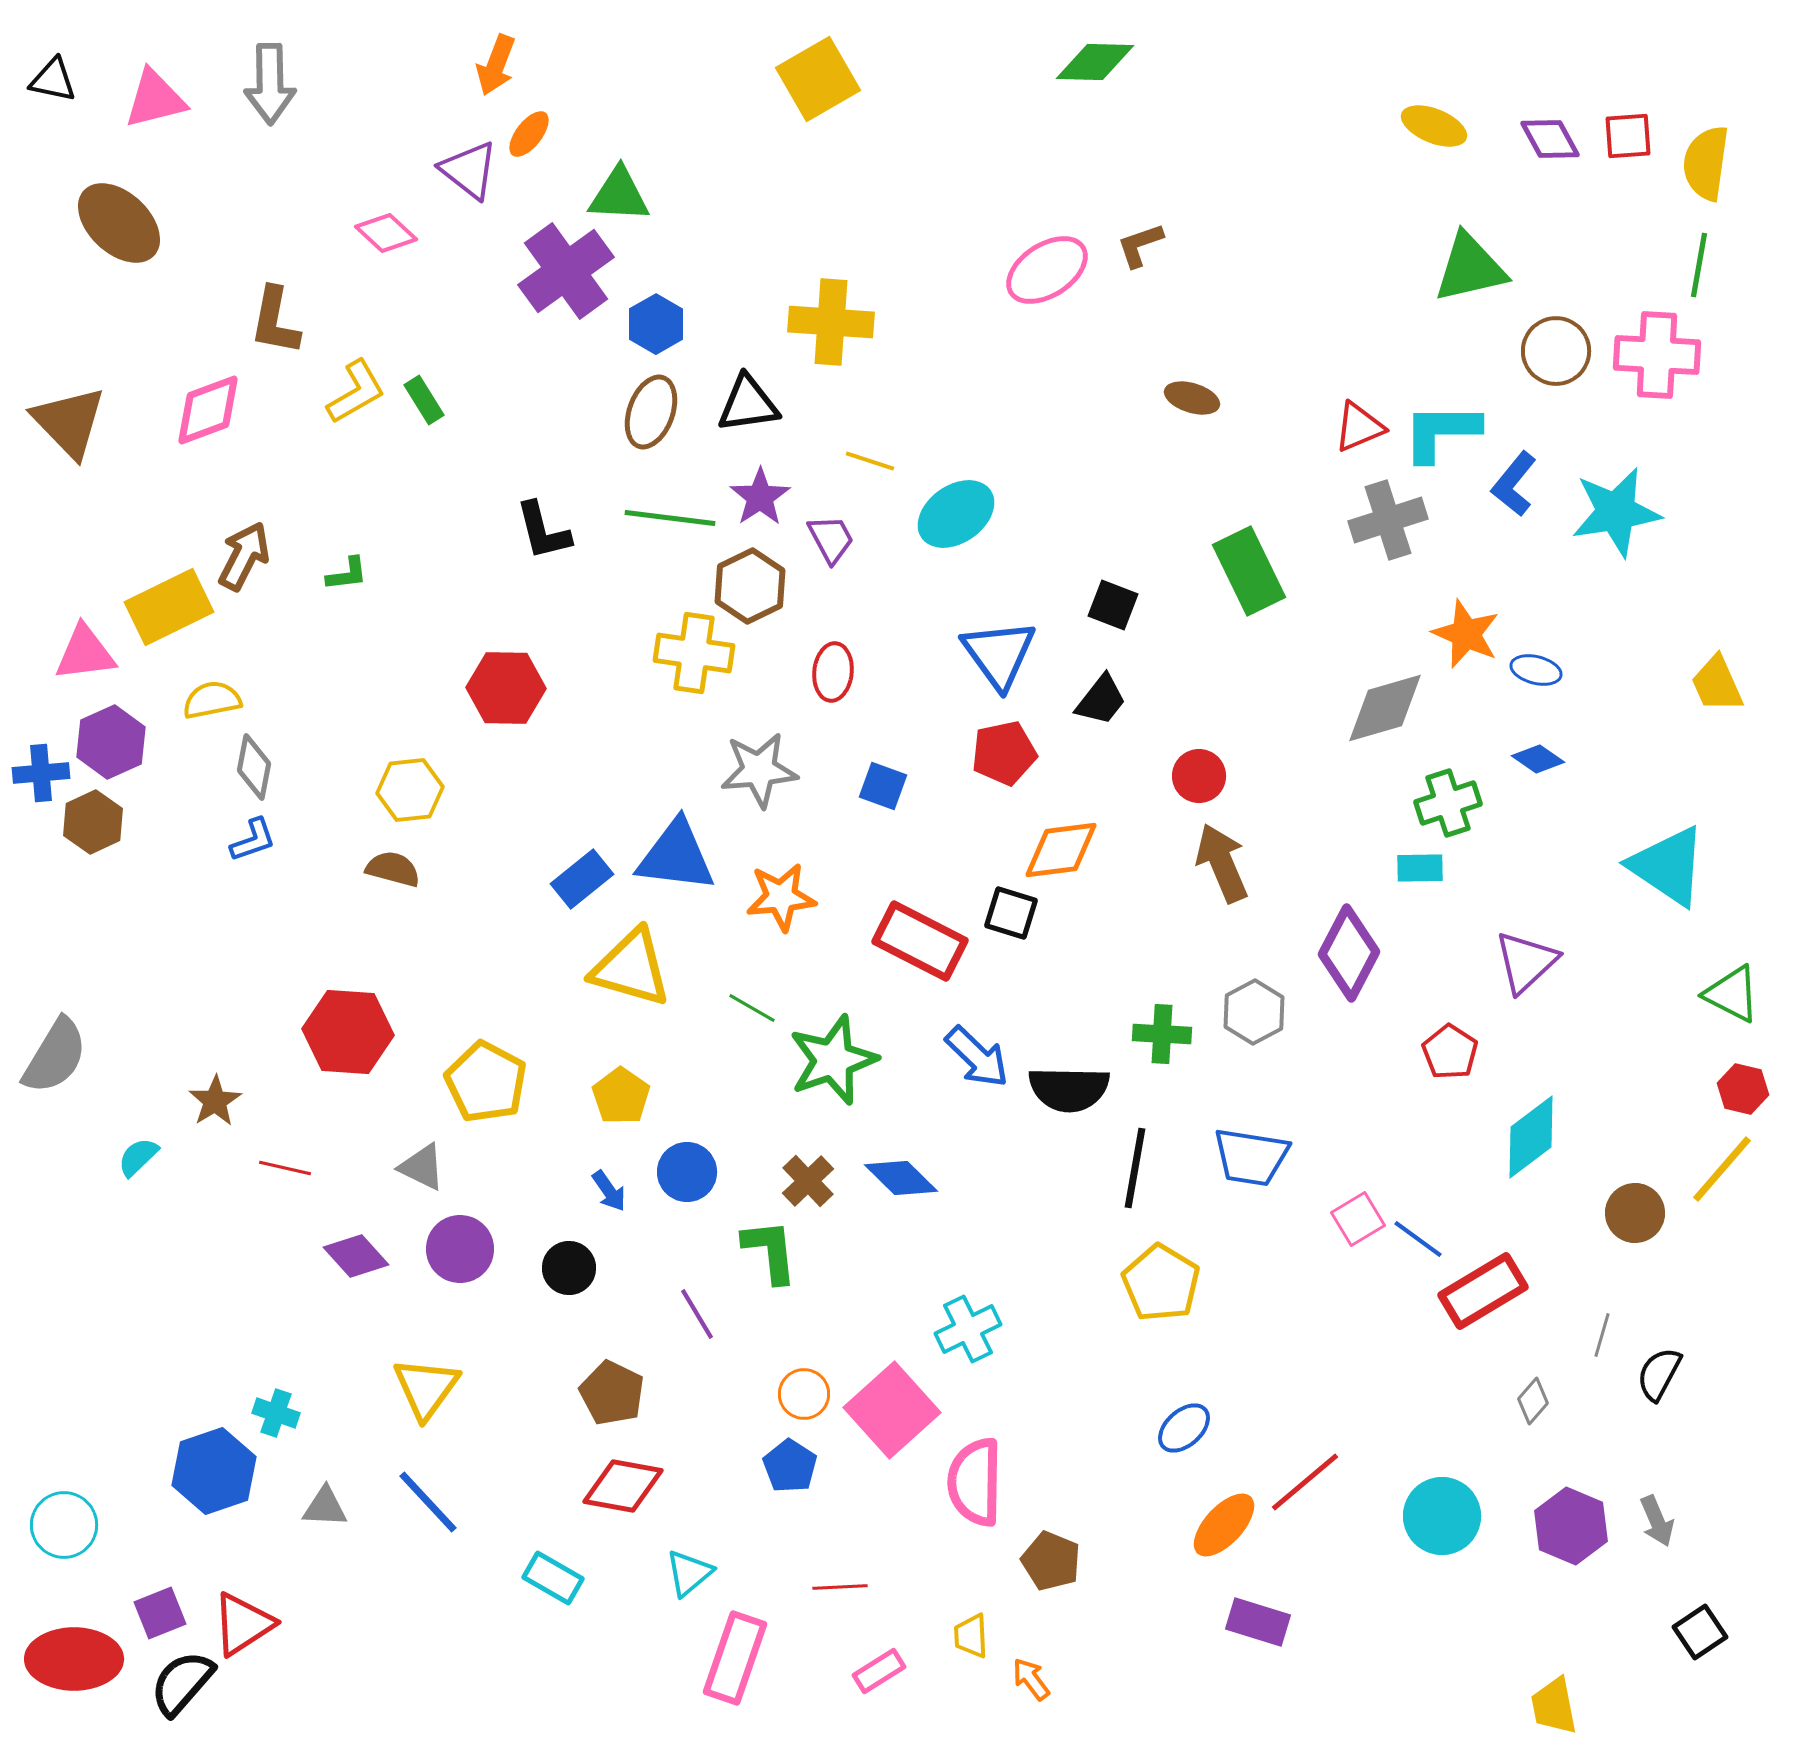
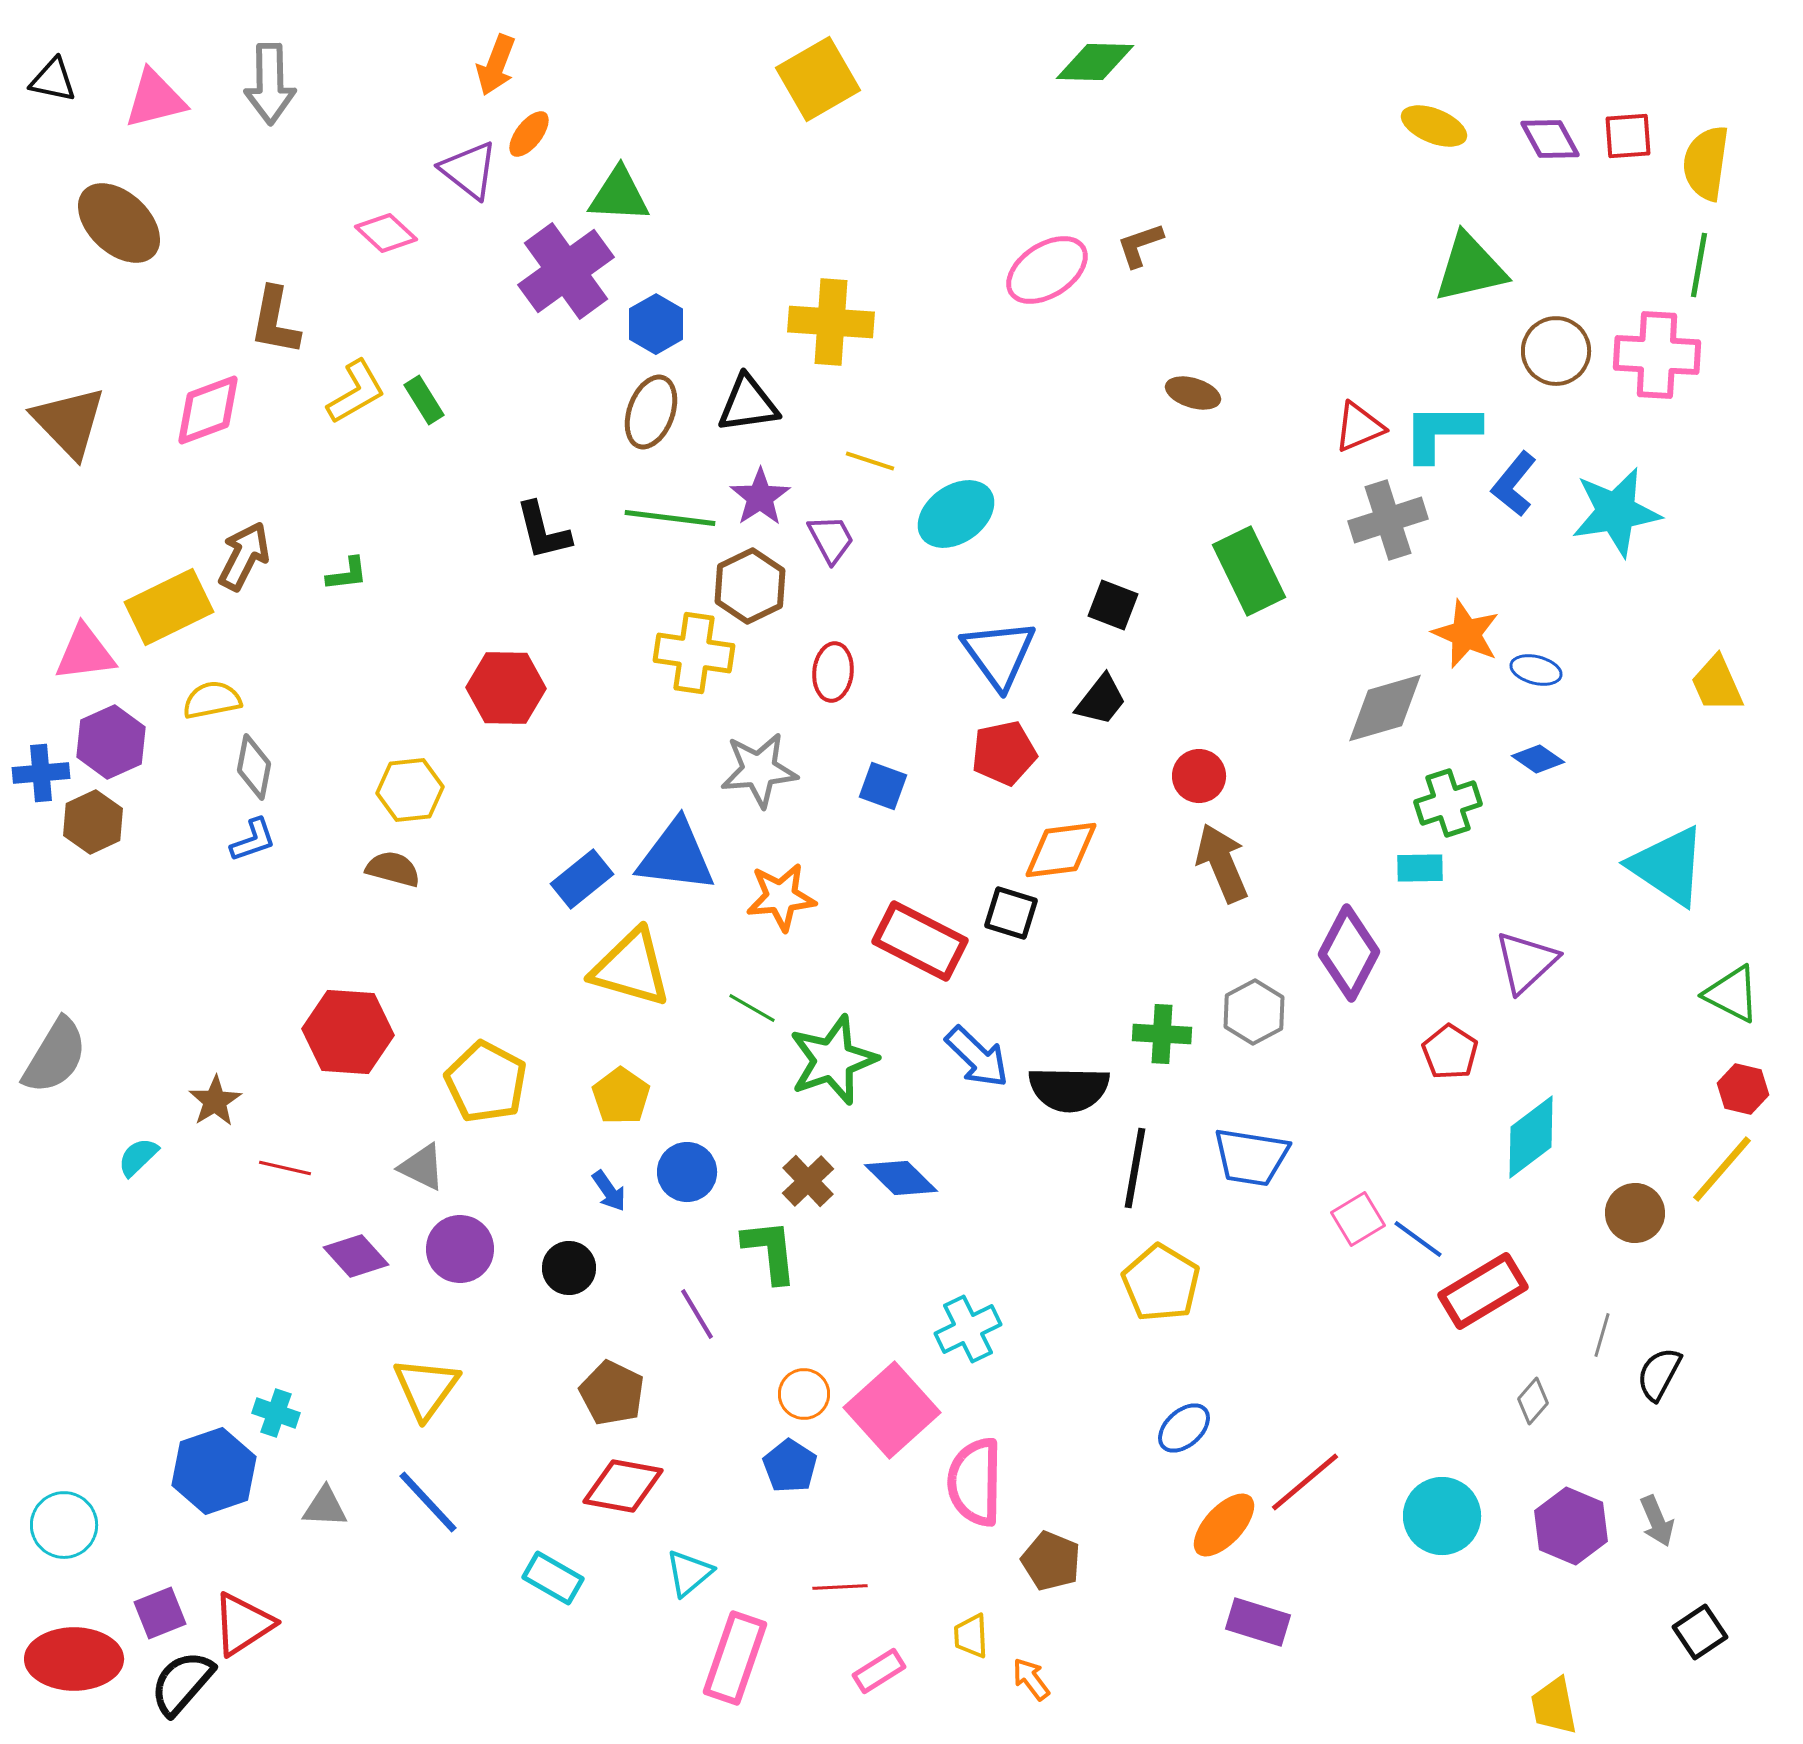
brown ellipse at (1192, 398): moved 1 px right, 5 px up
